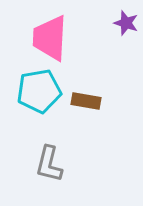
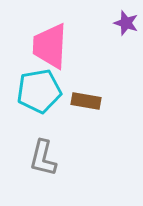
pink trapezoid: moved 8 px down
gray L-shape: moved 6 px left, 6 px up
